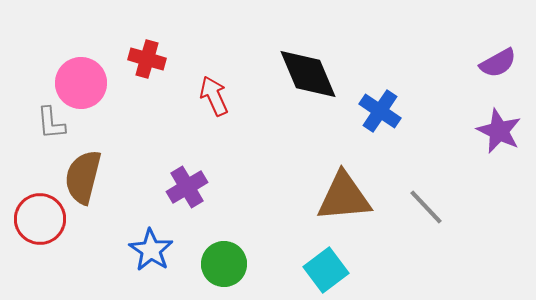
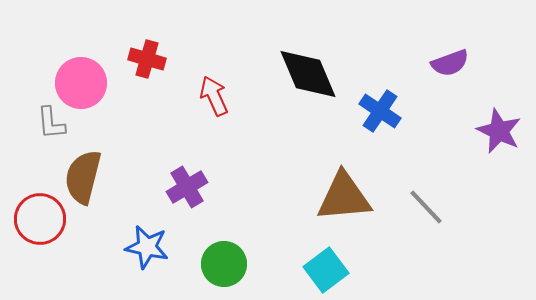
purple semicircle: moved 48 px left; rotated 9 degrees clockwise
blue star: moved 4 px left, 3 px up; rotated 21 degrees counterclockwise
